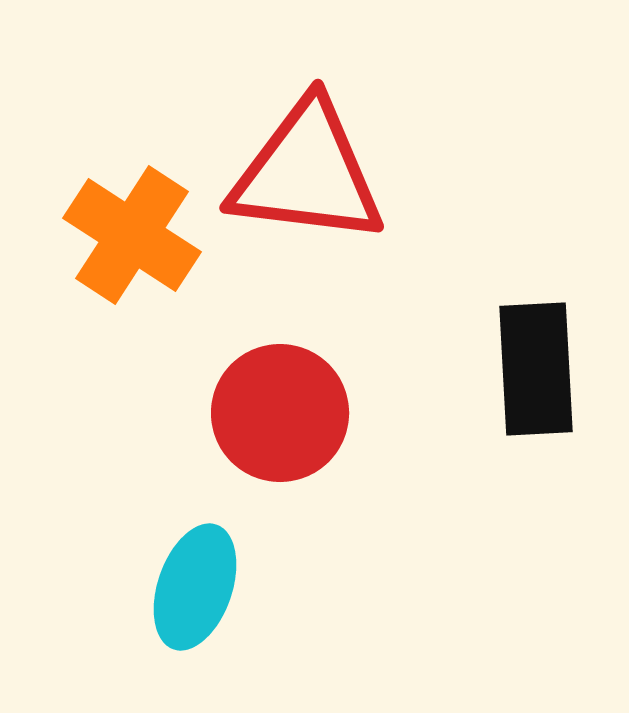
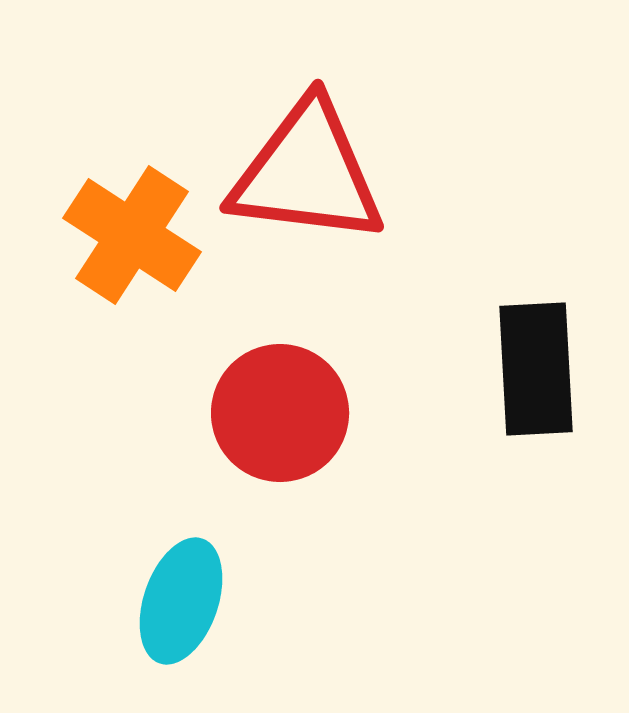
cyan ellipse: moved 14 px left, 14 px down
